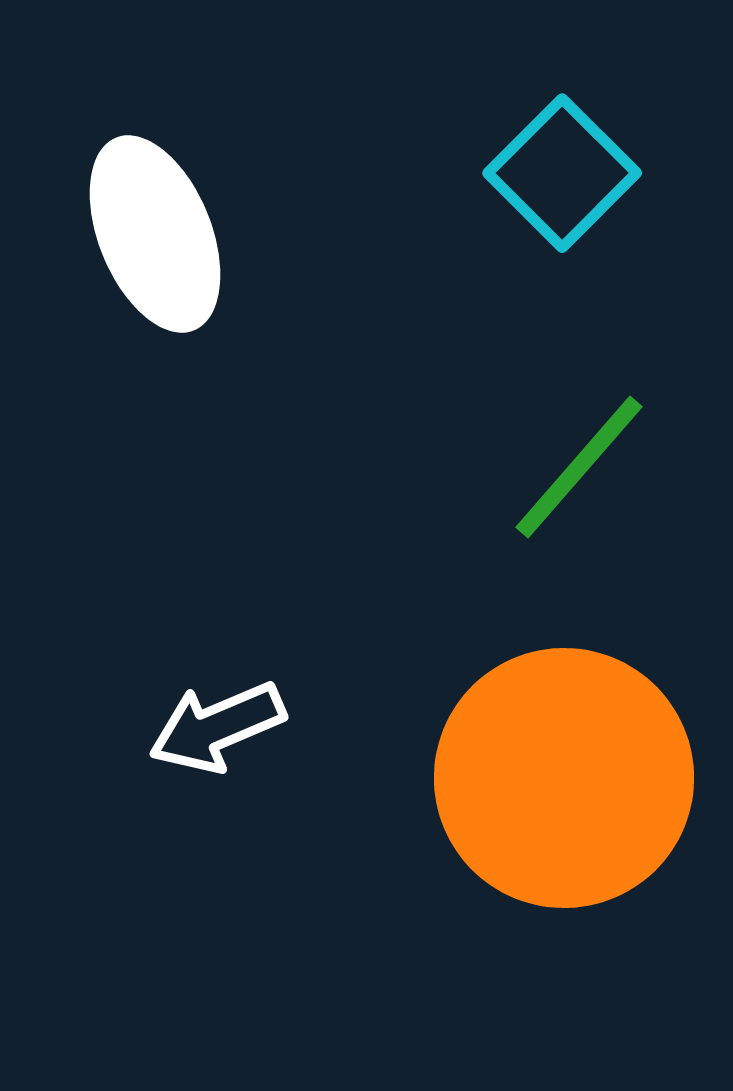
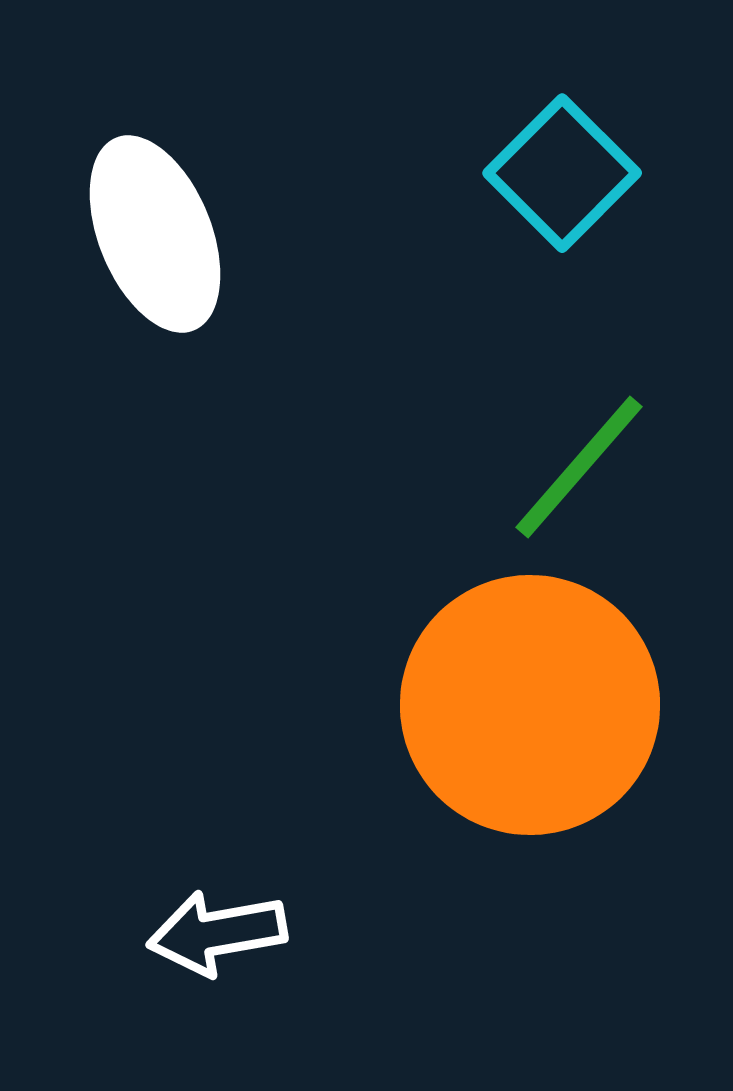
white arrow: moved 206 px down; rotated 13 degrees clockwise
orange circle: moved 34 px left, 73 px up
